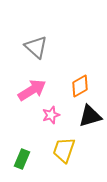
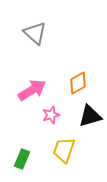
gray triangle: moved 1 px left, 14 px up
orange diamond: moved 2 px left, 3 px up
